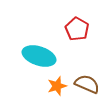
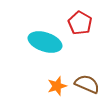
red pentagon: moved 3 px right, 6 px up
cyan ellipse: moved 6 px right, 14 px up
